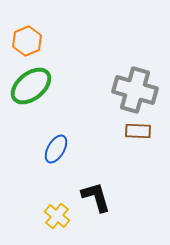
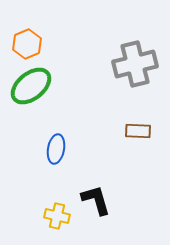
orange hexagon: moved 3 px down
gray cross: moved 26 px up; rotated 30 degrees counterclockwise
blue ellipse: rotated 20 degrees counterclockwise
black L-shape: moved 3 px down
yellow cross: rotated 25 degrees counterclockwise
